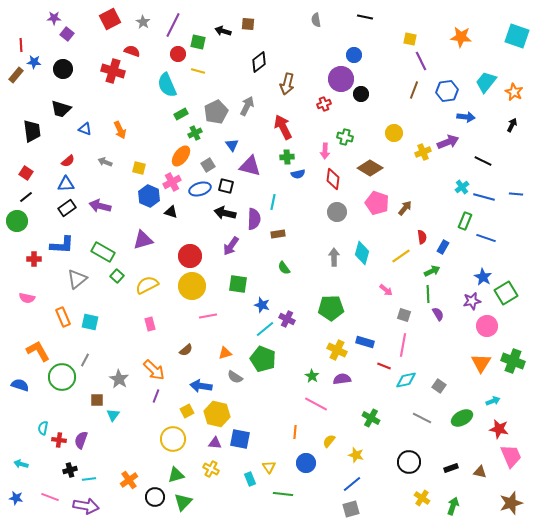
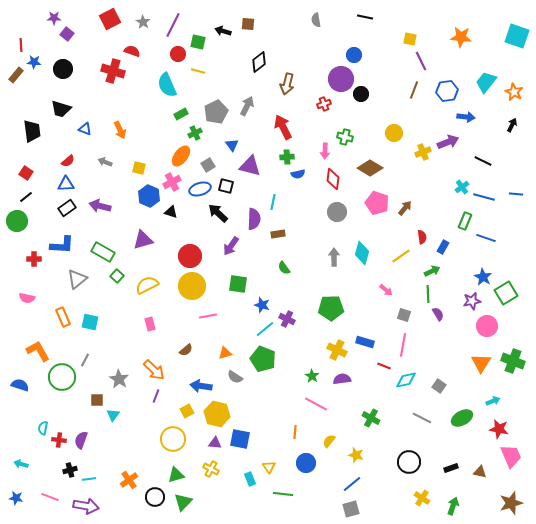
black arrow at (225, 213): moved 7 px left; rotated 30 degrees clockwise
